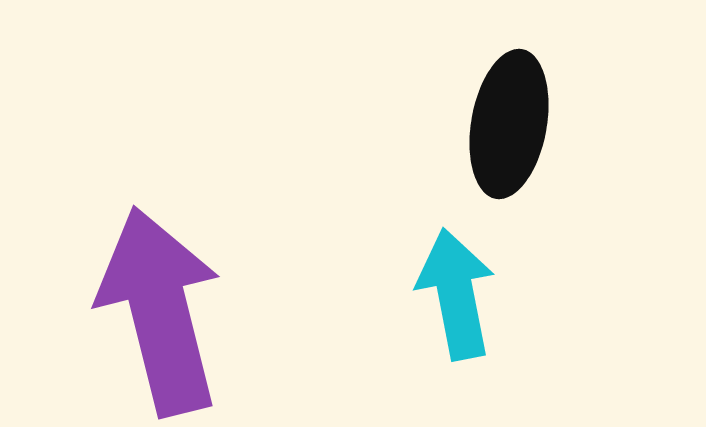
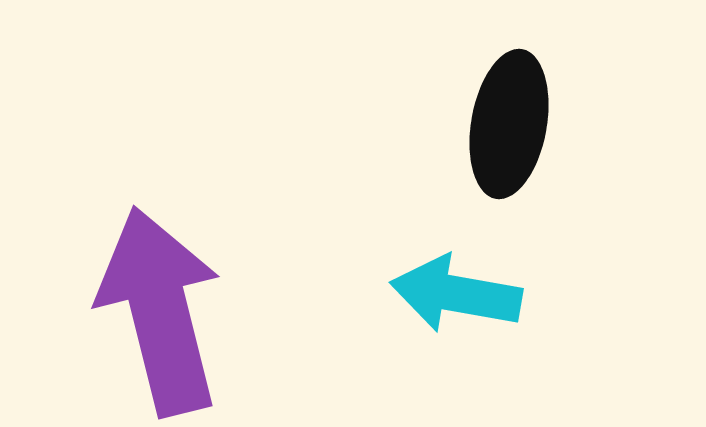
cyan arrow: rotated 69 degrees counterclockwise
